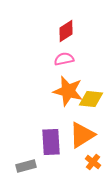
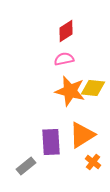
orange star: moved 2 px right
yellow diamond: moved 2 px right, 11 px up
gray rectangle: rotated 24 degrees counterclockwise
